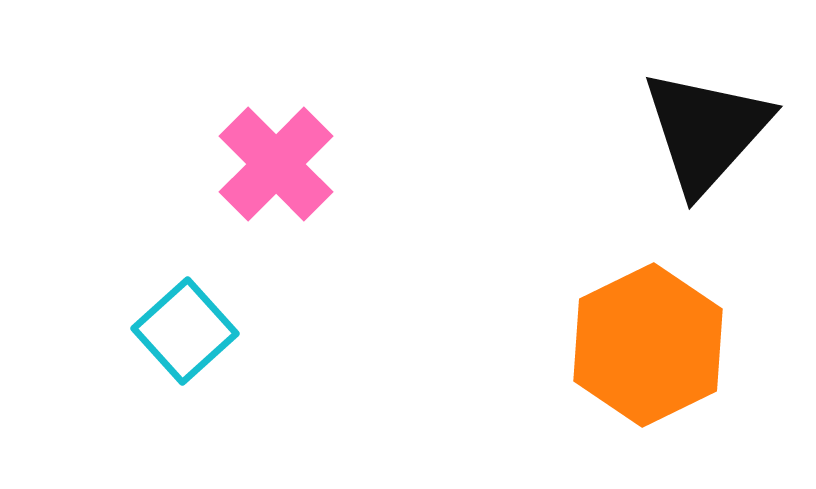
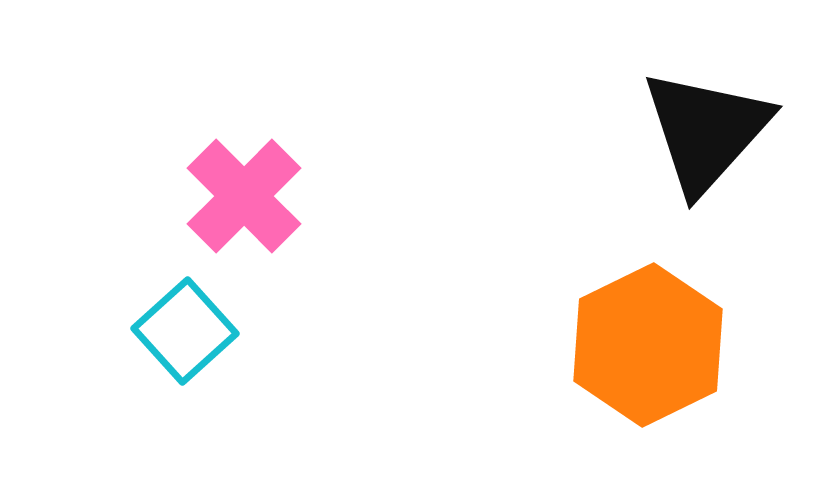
pink cross: moved 32 px left, 32 px down
